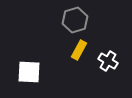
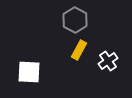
gray hexagon: rotated 15 degrees counterclockwise
white cross: rotated 24 degrees clockwise
